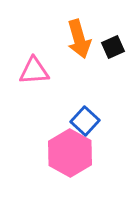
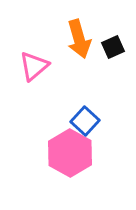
pink triangle: moved 5 px up; rotated 36 degrees counterclockwise
